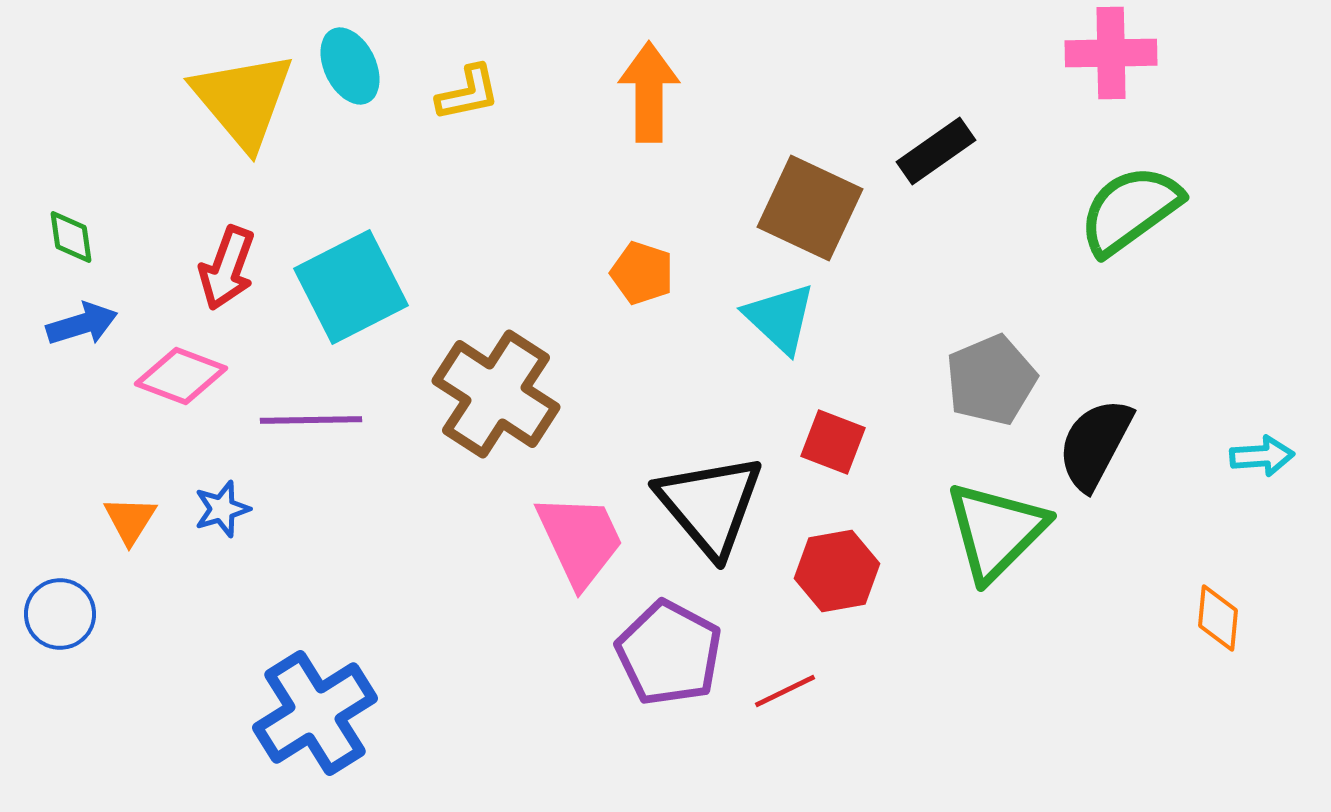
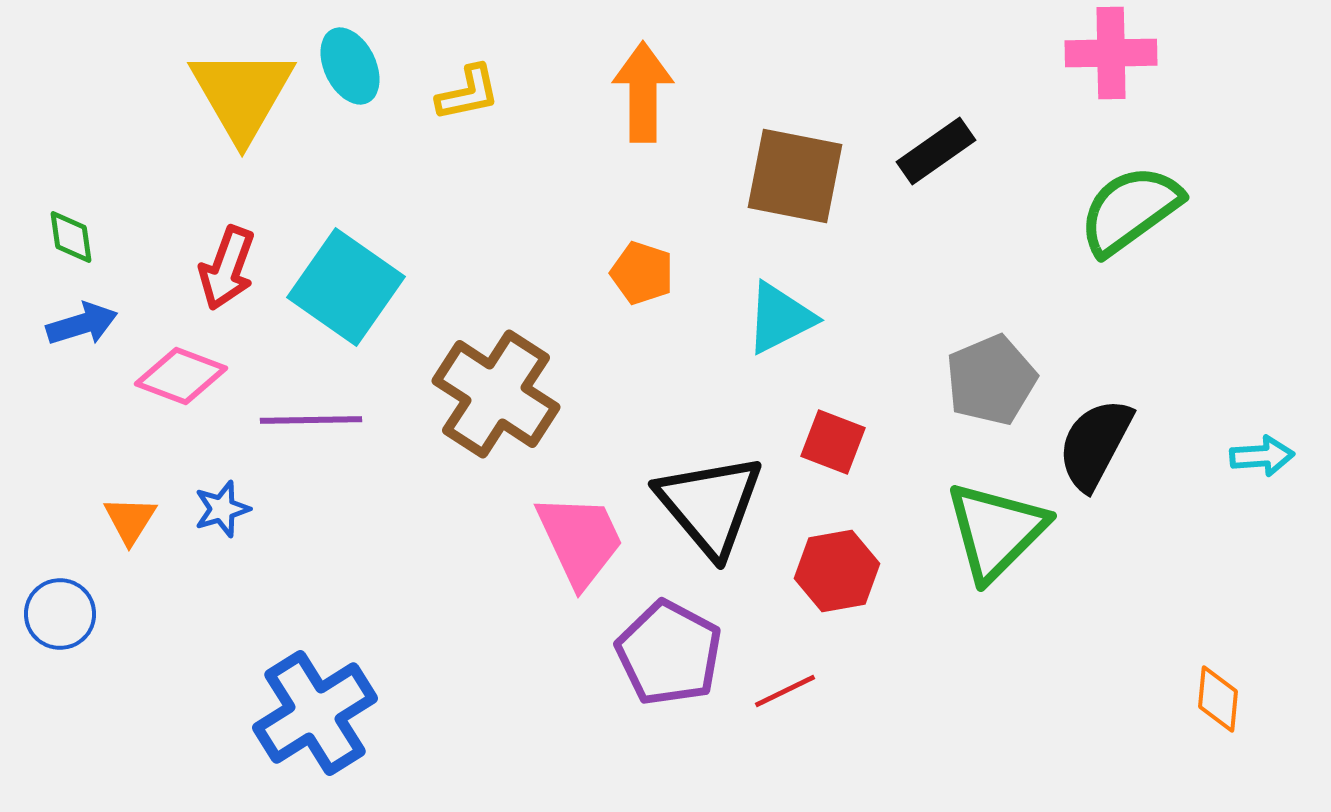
orange arrow: moved 6 px left
yellow triangle: moved 1 px left, 6 px up; rotated 10 degrees clockwise
brown square: moved 15 px left, 32 px up; rotated 14 degrees counterclockwise
cyan square: moved 5 px left; rotated 28 degrees counterclockwise
cyan triangle: rotated 50 degrees clockwise
orange diamond: moved 81 px down
